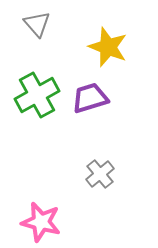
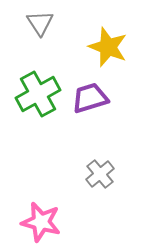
gray triangle: moved 3 px right, 1 px up; rotated 8 degrees clockwise
green cross: moved 1 px right, 1 px up
